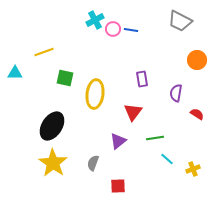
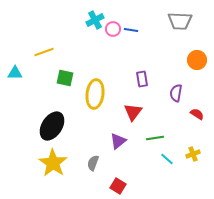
gray trapezoid: rotated 25 degrees counterclockwise
yellow cross: moved 15 px up
red square: rotated 35 degrees clockwise
